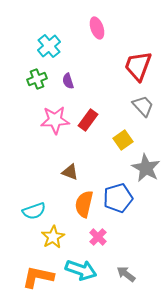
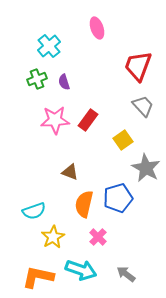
purple semicircle: moved 4 px left, 1 px down
